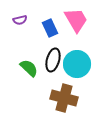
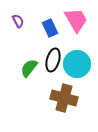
purple semicircle: moved 2 px left, 1 px down; rotated 104 degrees counterclockwise
green semicircle: rotated 96 degrees counterclockwise
